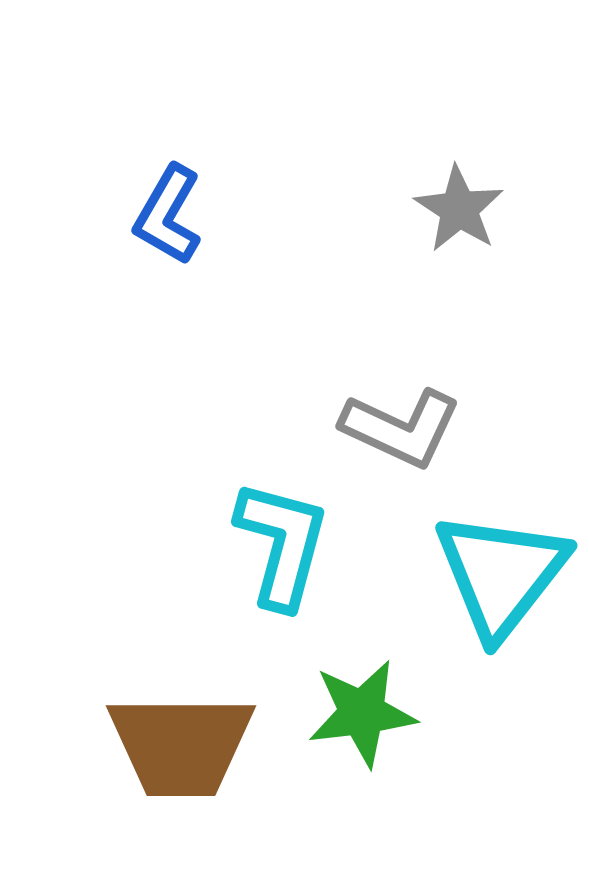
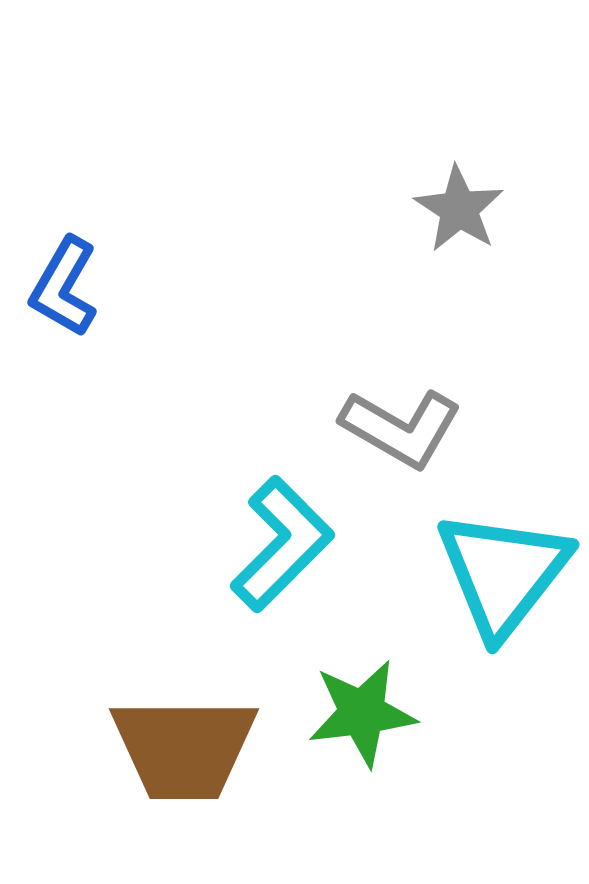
blue L-shape: moved 104 px left, 72 px down
gray L-shape: rotated 5 degrees clockwise
cyan L-shape: rotated 30 degrees clockwise
cyan triangle: moved 2 px right, 1 px up
brown trapezoid: moved 3 px right, 3 px down
